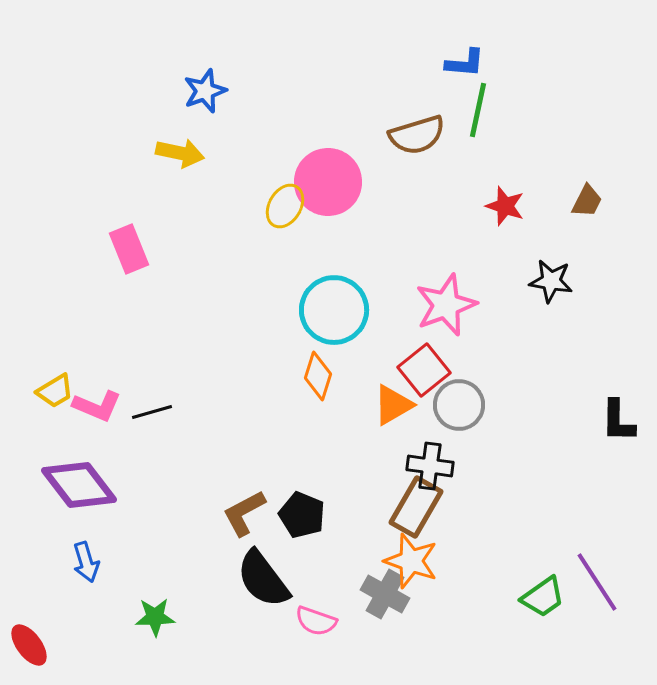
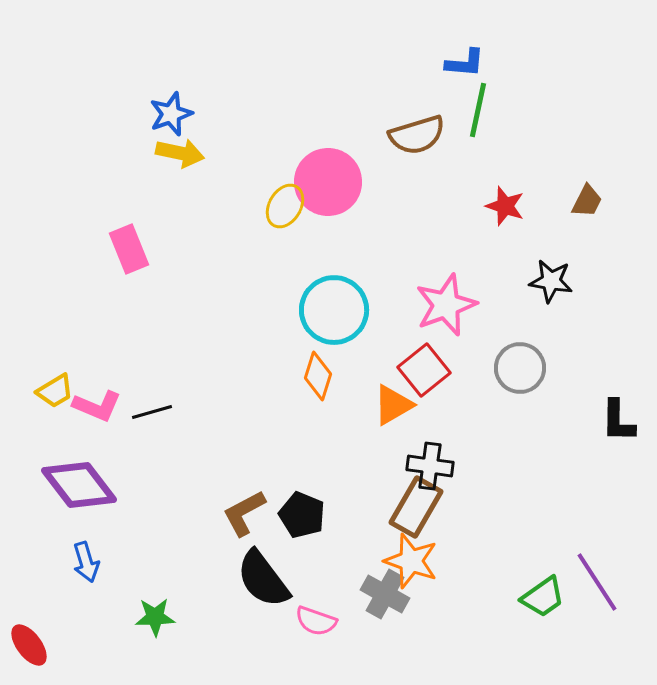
blue star: moved 34 px left, 23 px down
gray circle: moved 61 px right, 37 px up
